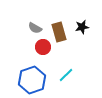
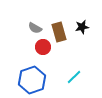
cyan line: moved 8 px right, 2 px down
